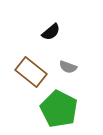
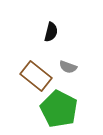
black semicircle: rotated 36 degrees counterclockwise
brown rectangle: moved 5 px right, 4 px down
